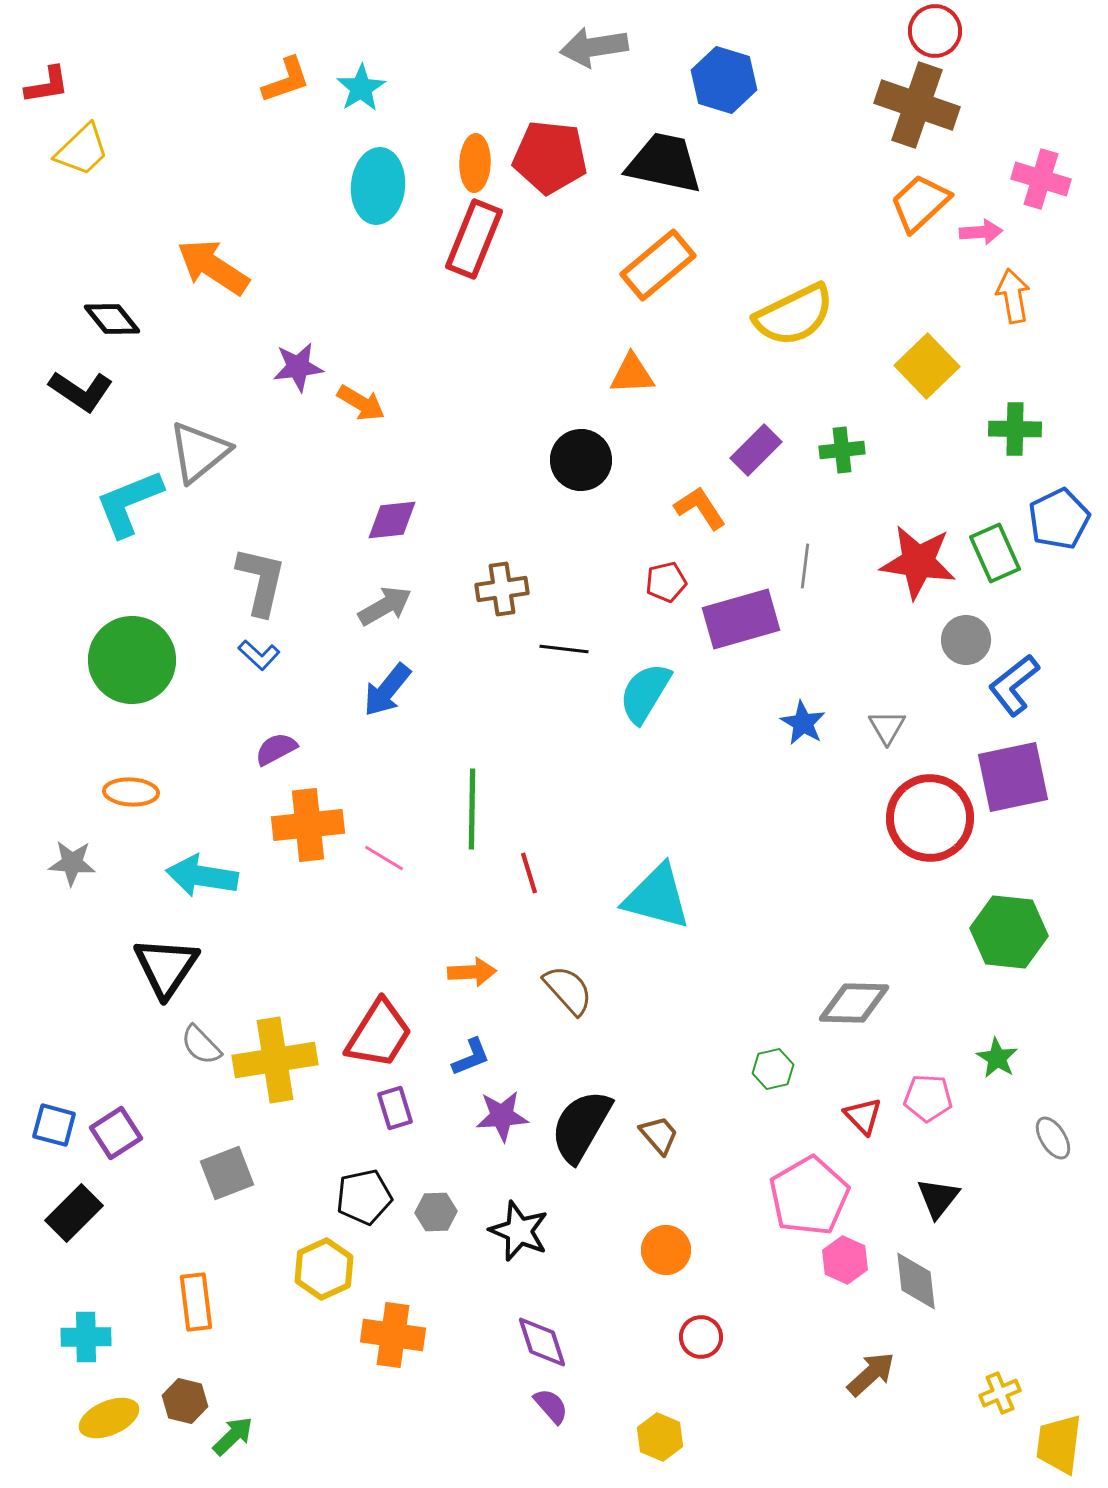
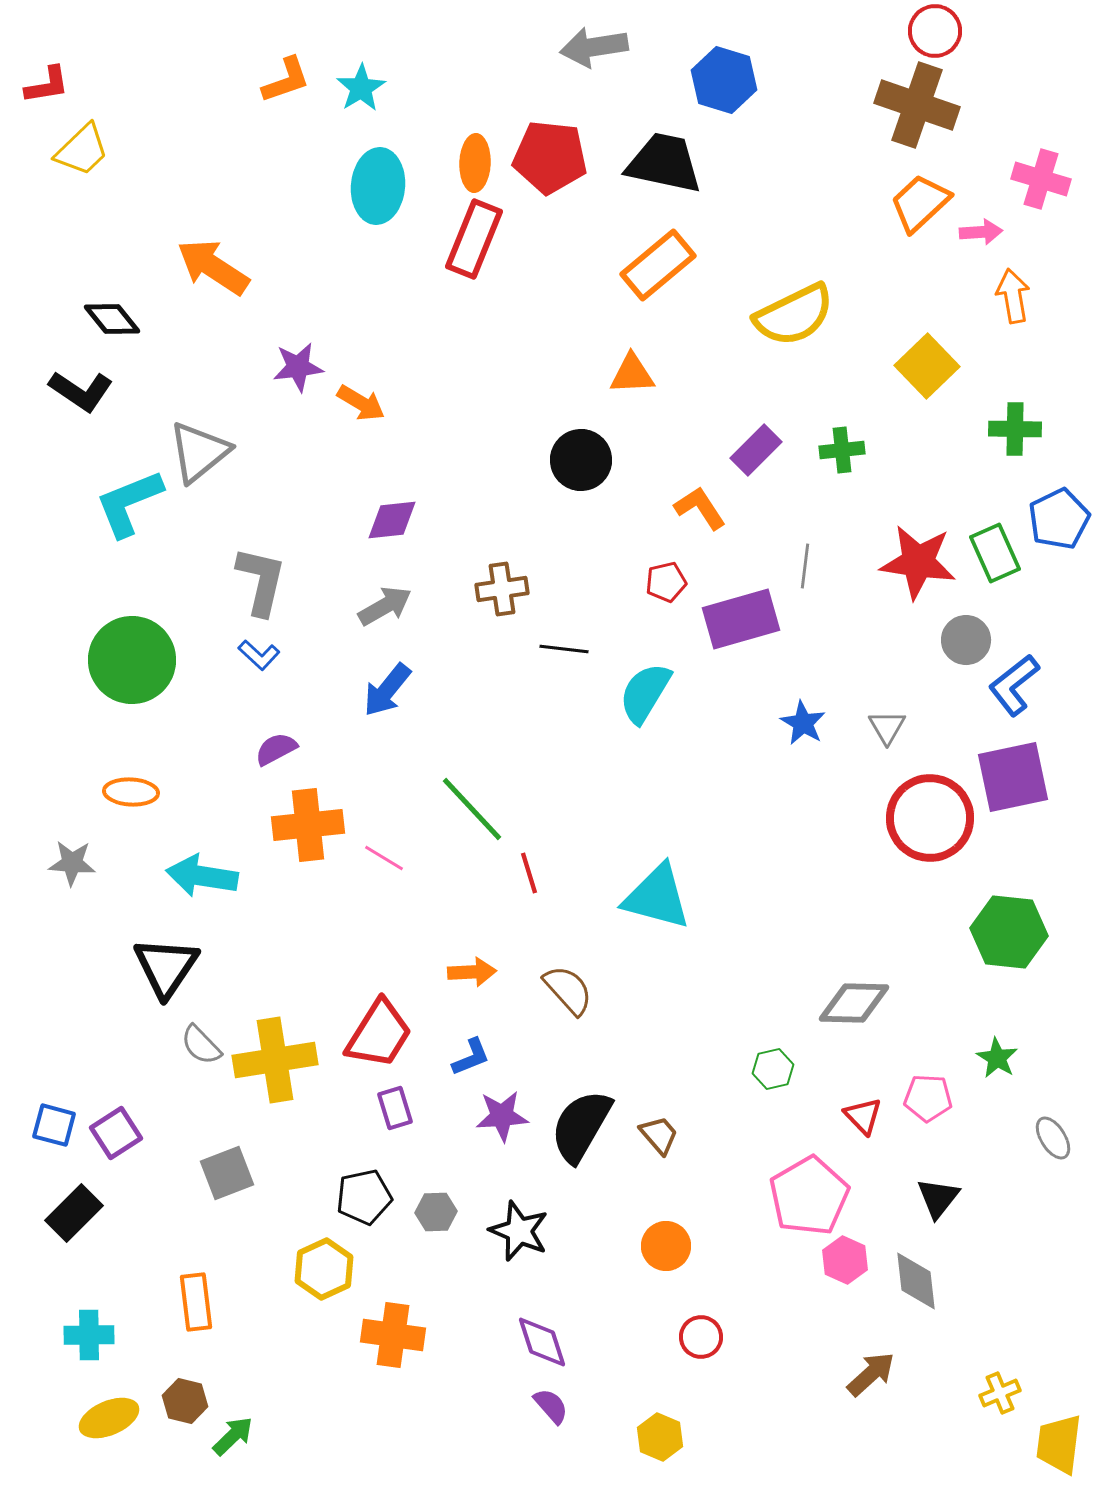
green line at (472, 809): rotated 44 degrees counterclockwise
orange circle at (666, 1250): moved 4 px up
cyan cross at (86, 1337): moved 3 px right, 2 px up
